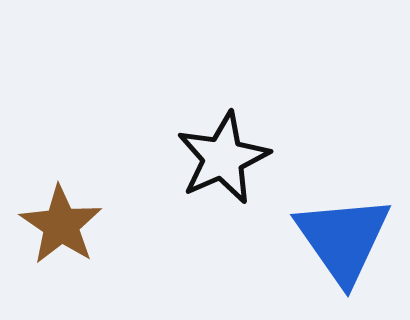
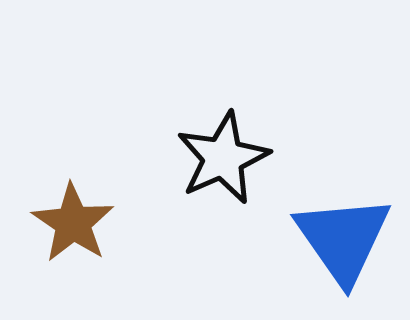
brown star: moved 12 px right, 2 px up
